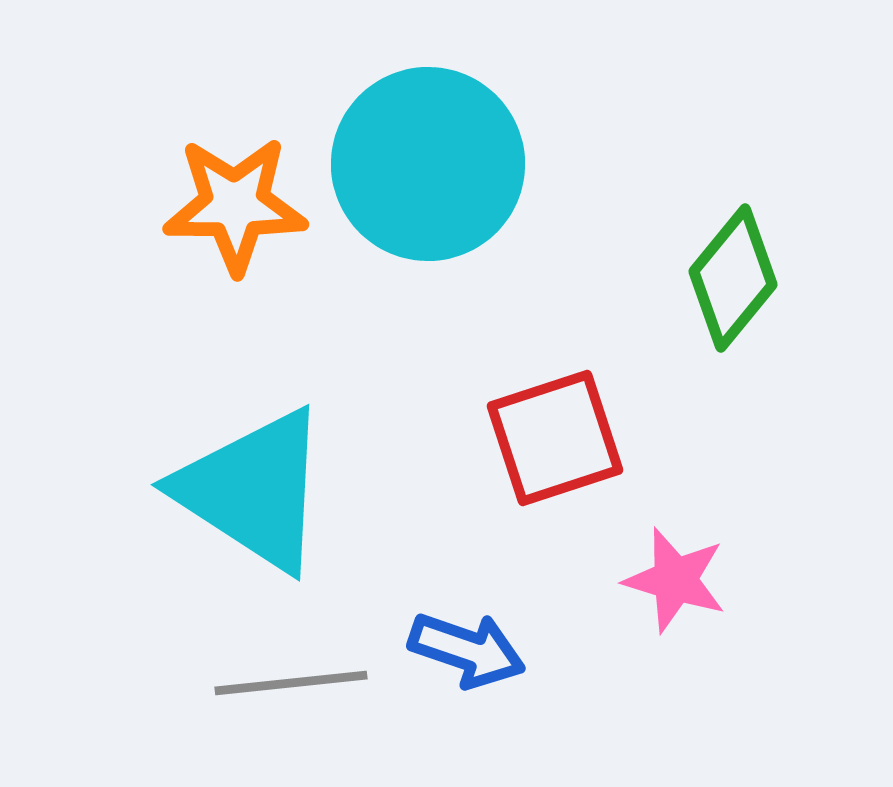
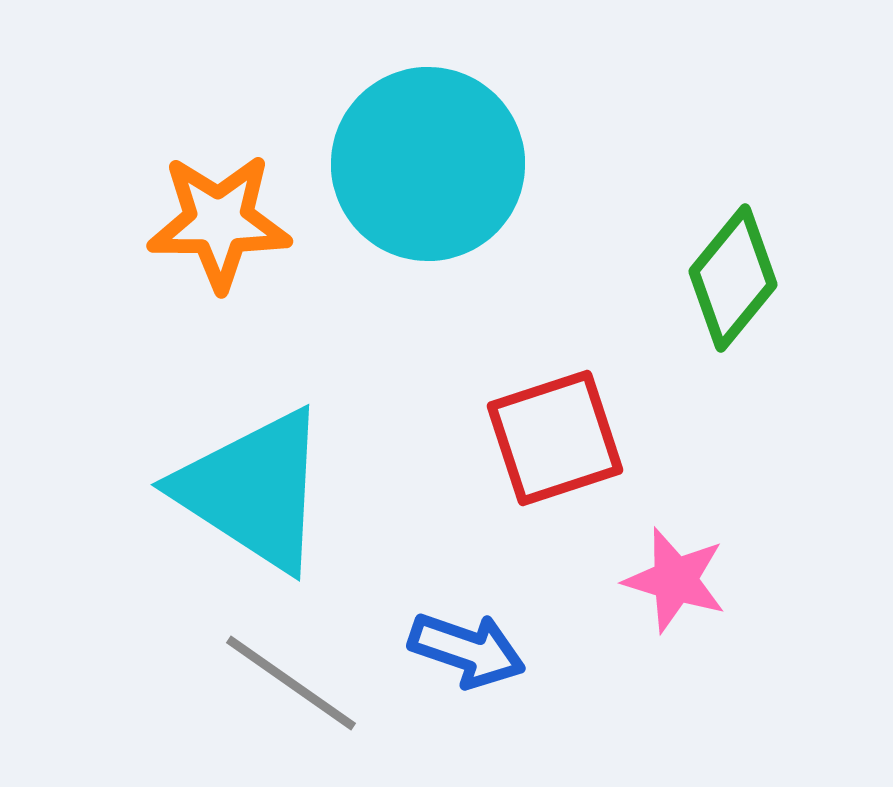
orange star: moved 16 px left, 17 px down
gray line: rotated 41 degrees clockwise
